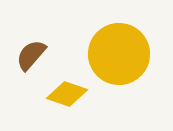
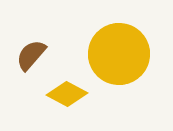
yellow diamond: rotated 9 degrees clockwise
